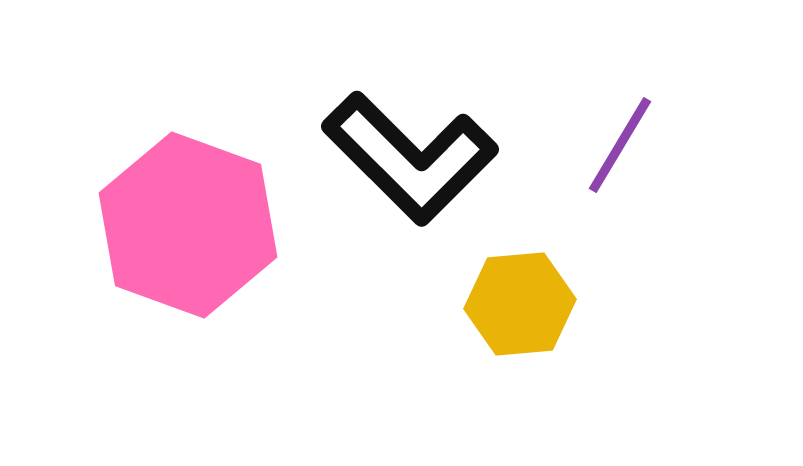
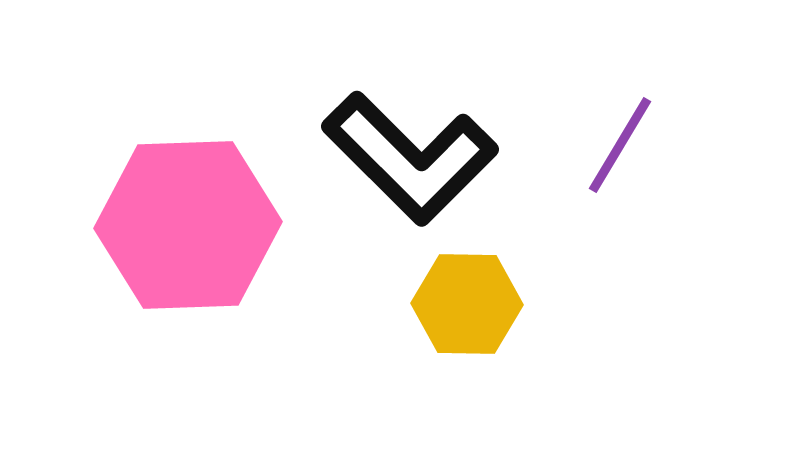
pink hexagon: rotated 22 degrees counterclockwise
yellow hexagon: moved 53 px left; rotated 6 degrees clockwise
